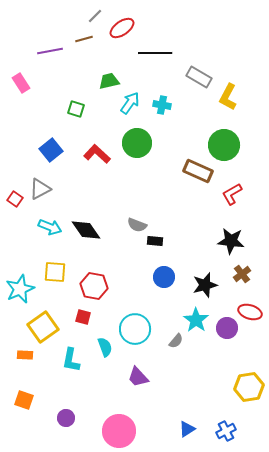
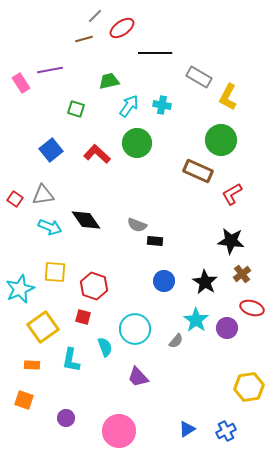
purple line at (50, 51): moved 19 px down
cyan arrow at (130, 103): moved 1 px left, 3 px down
green circle at (224, 145): moved 3 px left, 5 px up
gray triangle at (40, 189): moved 3 px right, 6 px down; rotated 20 degrees clockwise
black diamond at (86, 230): moved 10 px up
blue circle at (164, 277): moved 4 px down
black star at (205, 285): moved 3 px up; rotated 25 degrees counterclockwise
red hexagon at (94, 286): rotated 8 degrees clockwise
red ellipse at (250, 312): moved 2 px right, 4 px up
orange rectangle at (25, 355): moved 7 px right, 10 px down
